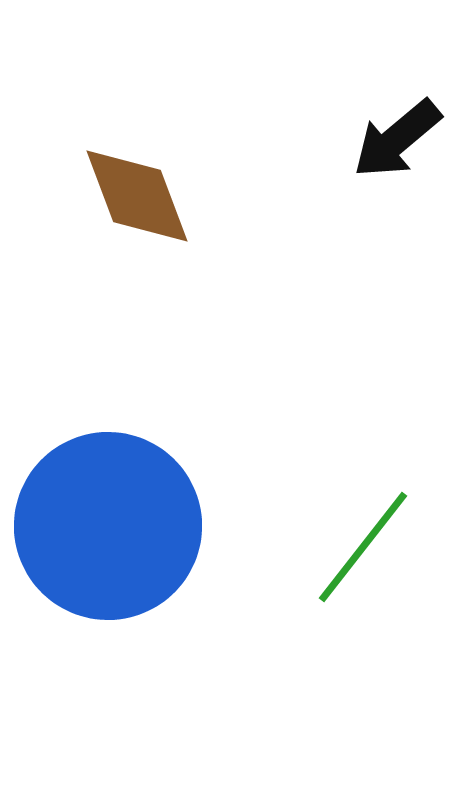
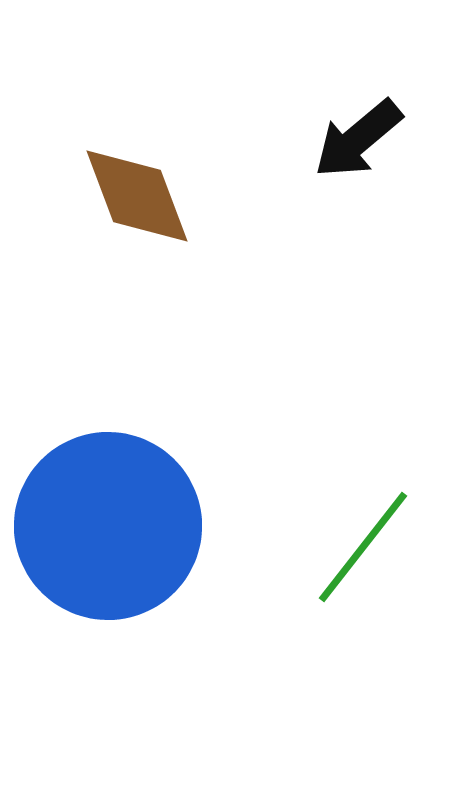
black arrow: moved 39 px left
